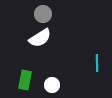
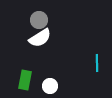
gray circle: moved 4 px left, 6 px down
white circle: moved 2 px left, 1 px down
